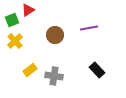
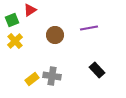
red triangle: moved 2 px right
yellow rectangle: moved 2 px right, 9 px down
gray cross: moved 2 px left
